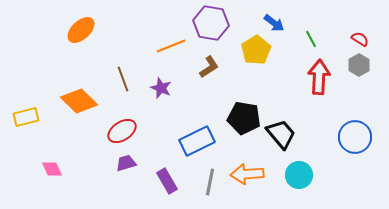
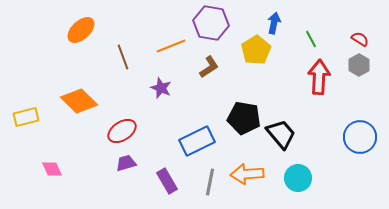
blue arrow: rotated 115 degrees counterclockwise
brown line: moved 22 px up
blue circle: moved 5 px right
cyan circle: moved 1 px left, 3 px down
